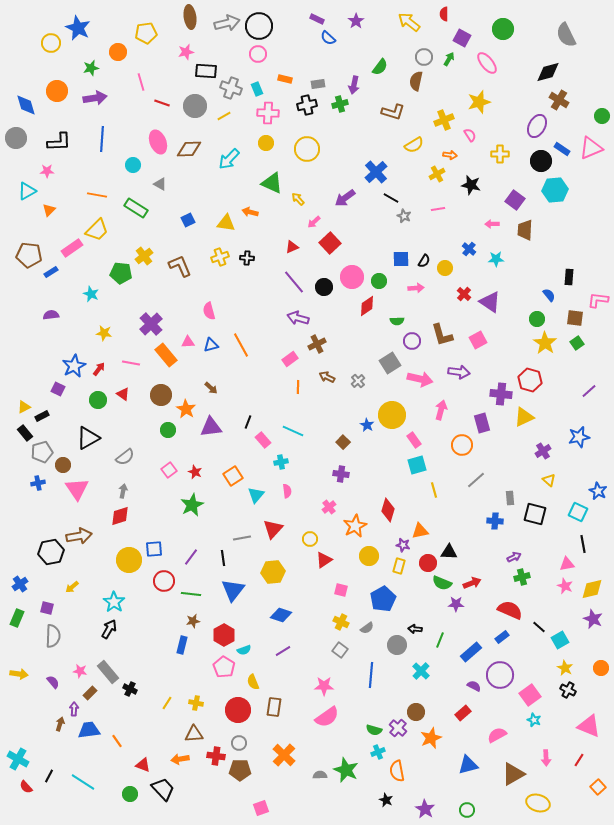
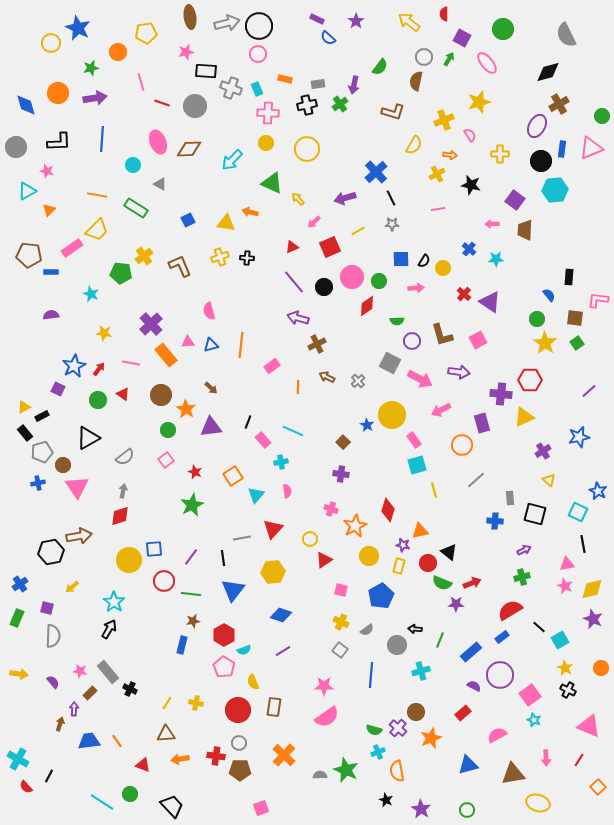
orange circle at (57, 91): moved 1 px right, 2 px down
brown cross at (559, 100): moved 4 px down; rotated 30 degrees clockwise
green cross at (340, 104): rotated 21 degrees counterclockwise
yellow line at (224, 116): moved 134 px right, 115 px down
gray circle at (16, 138): moved 9 px down
yellow semicircle at (414, 145): rotated 30 degrees counterclockwise
blue rectangle at (562, 149): rotated 63 degrees clockwise
cyan arrow at (229, 159): moved 3 px right, 1 px down
pink star at (47, 171): rotated 16 degrees clockwise
purple arrow at (345, 198): rotated 20 degrees clockwise
black line at (391, 198): rotated 35 degrees clockwise
gray star at (404, 216): moved 12 px left, 8 px down; rotated 24 degrees counterclockwise
red square at (330, 243): moved 4 px down; rotated 20 degrees clockwise
yellow circle at (445, 268): moved 2 px left
blue rectangle at (51, 272): rotated 32 degrees clockwise
orange line at (241, 345): rotated 35 degrees clockwise
pink rectangle at (290, 359): moved 18 px left, 7 px down
gray square at (390, 363): rotated 30 degrees counterclockwise
pink arrow at (420, 379): rotated 15 degrees clockwise
red hexagon at (530, 380): rotated 15 degrees counterclockwise
pink arrow at (441, 410): rotated 132 degrees counterclockwise
pink square at (169, 470): moved 3 px left, 10 px up
pink triangle at (77, 489): moved 2 px up
pink cross at (329, 507): moved 2 px right, 2 px down; rotated 32 degrees counterclockwise
black triangle at (449, 552): rotated 36 degrees clockwise
purple arrow at (514, 557): moved 10 px right, 7 px up
blue pentagon at (383, 599): moved 2 px left, 3 px up
red semicircle at (510, 610): rotated 55 degrees counterclockwise
gray semicircle at (367, 628): moved 2 px down
cyan cross at (421, 671): rotated 30 degrees clockwise
blue trapezoid at (89, 730): moved 11 px down
brown triangle at (194, 734): moved 28 px left
brown triangle at (513, 774): rotated 20 degrees clockwise
cyan line at (83, 782): moved 19 px right, 20 px down
black trapezoid at (163, 789): moved 9 px right, 17 px down
purple star at (425, 809): moved 4 px left
